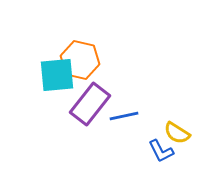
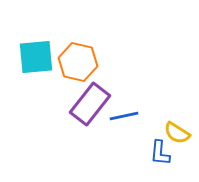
orange hexagon: moved 2 px left, 2 px down
cyan square: moved 21 px left, 18 px up
blue L-shape: moved 1 px left, 2 px down; rotated 32 degrees clockwise
